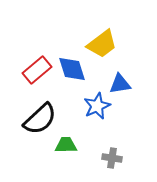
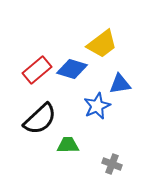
blue diamond: rotated 56 degrees counterclockwise
green trapezoid: moved 2 px right
gray cross: moved 6 px down; rotated 12 degrees clockwise
